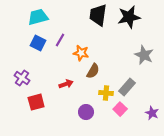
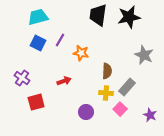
brown semicircle: moved 14 px right; rotated 28 degrees counterclockwise
red arrow: moved 2 px left, 3 px up
purple star: moved 2 px left, 2 px down
